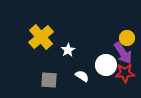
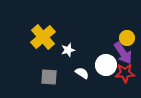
yellow cross: moved 2 px right
white star: rotated 16 degrees clockwise
white semicircle: moved 3 px up
gray square: moved 3 px up
